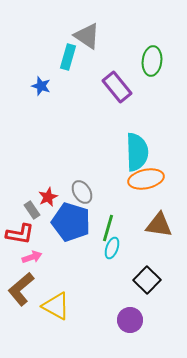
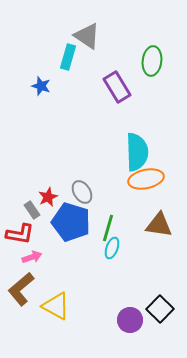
purple rectangle: rotated 8 degrees clockwise
black square: moved 13 px right, 29 px down
